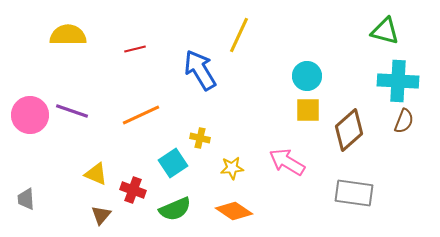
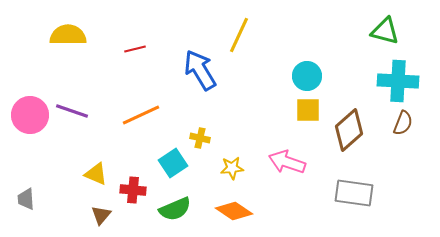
brown semicircle: moved 1 px left, 2 px down
pink arrow: rotated 12 degrees counterclockwise
red cross: rotated 15 degrees counterclockwise
